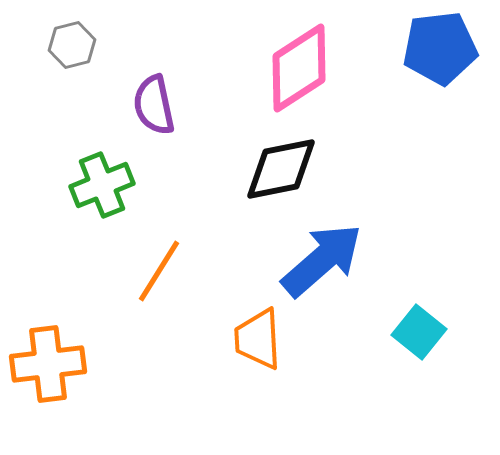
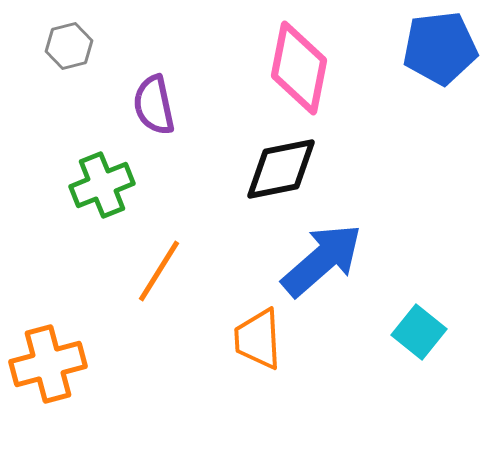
gray hexagon: moved 3 px left, 1 px down
pink diamond: rotated 46 degrees counterclockwise
orange cross: rotated 8 degrees counterclockwise
